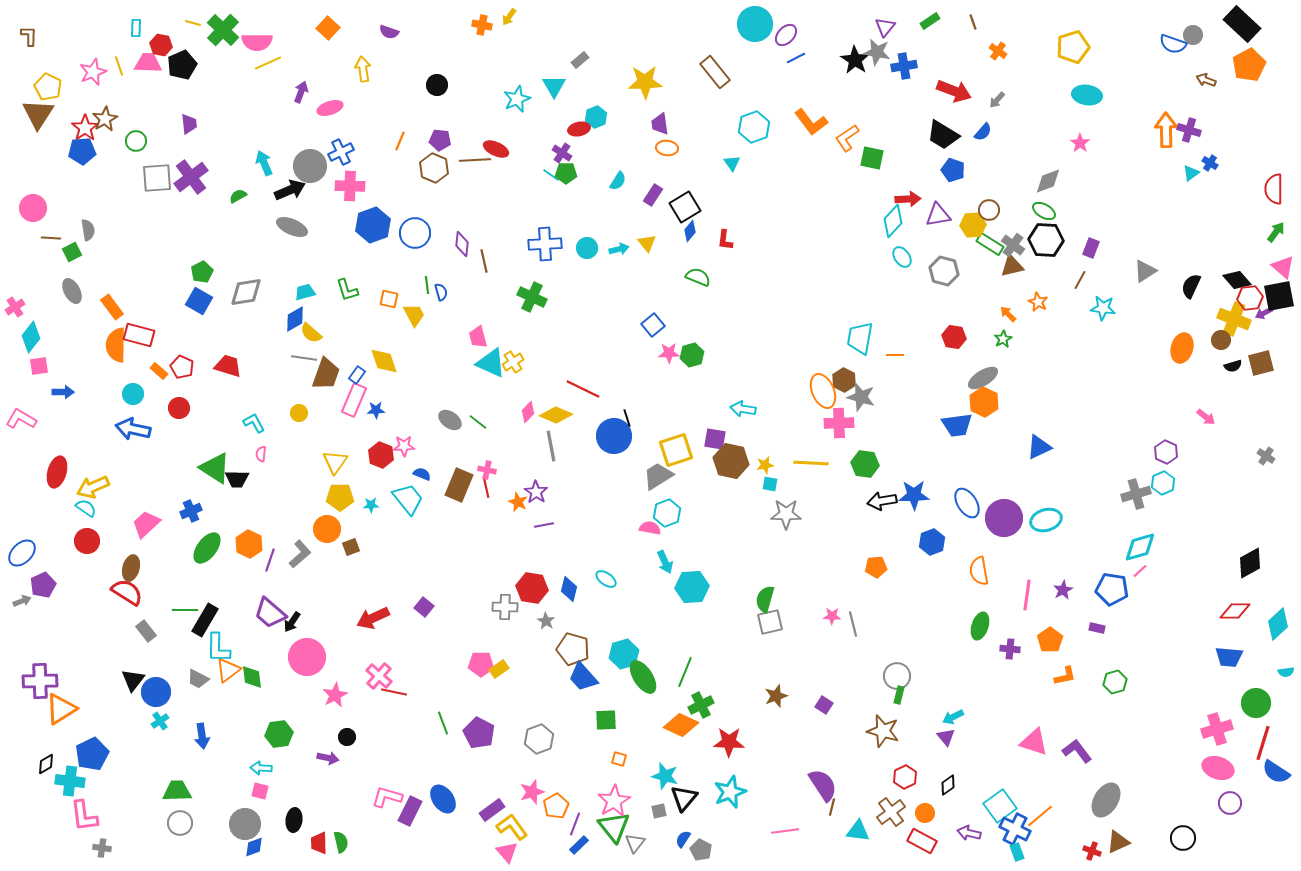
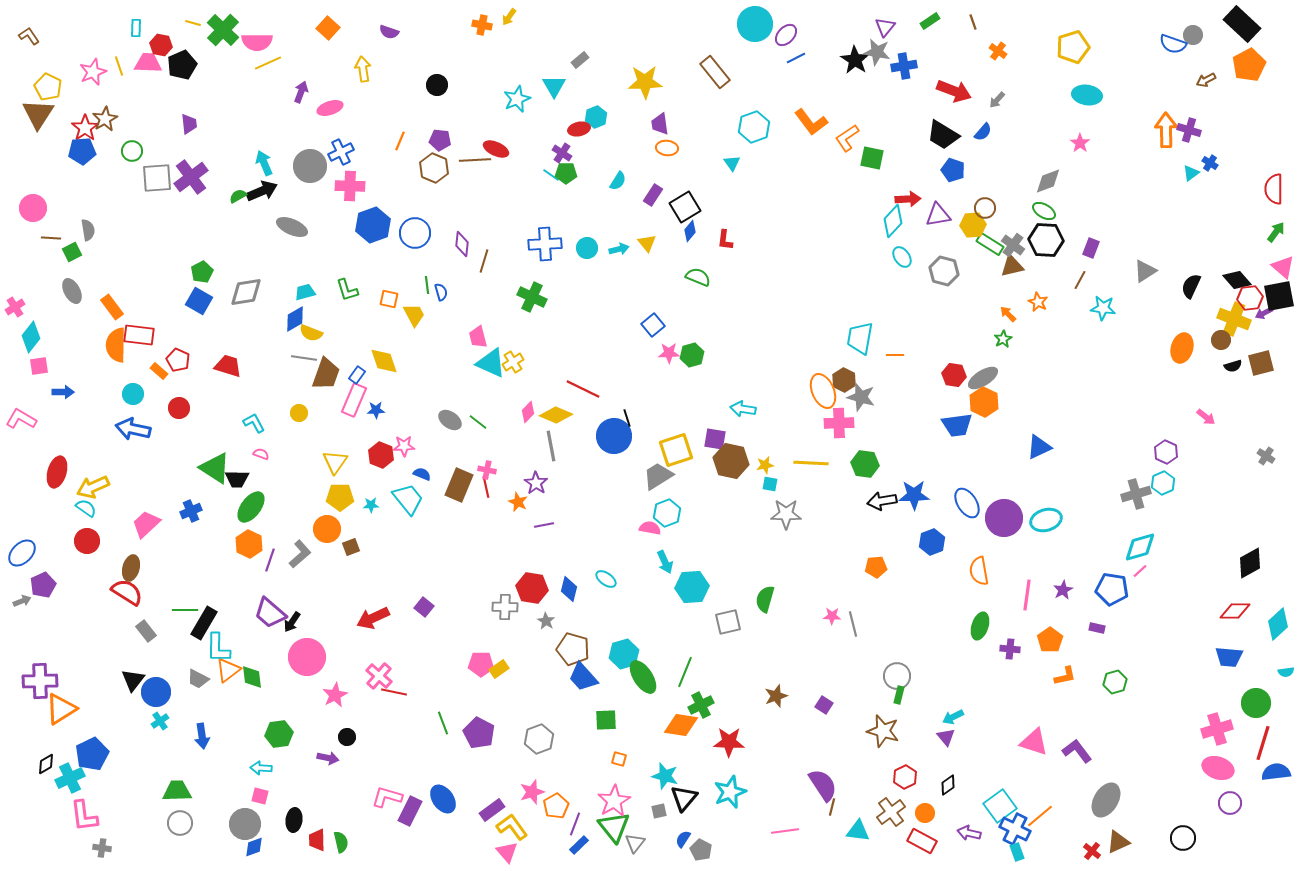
brown L-shape at (29, 36): rotated 35 degrees counterclockwise
brown arrow at (1206, 80): rotated 48 degrees counterclockwise
green circle at (136, 141): moved 4 px left, 10 px down
black arrow at (290, 190): moved 28 px left, 1 px down
brown circle at (989, 210): moved 4 px left, 2 px up
brown line at (484, 261): rotated 30 degrees clockwise
yellow semicircle at (311, 333): rotated 20 degrees counterclockwise
red rectangle at (139, 335): rotated 8 degrees counterclockwise
red hexagon at (954, 337): moved 38 px down
red pentagon at (182, 367): moved 4 px left, 7 px up
pink semicircle at (261, 454): rotated 105 degrees clockwise
purple star at (536, 492): moved 9 px up
green ellipse at (207, 548): moved 44 px right, 41 px up
black rectangle at (205, 620): moved 1 px left, 3 px down
gray square at (770, 622): moved 42 px left
orange diamond at (681, 725): rotated 16 degrees counterclockwise
blue semicircle at (1276, 772): rotated 140 degrees clockwise
cyan cross at (70, 781): moved 3 px up; rotated 32 degrees counterclockwise
pink square at (260, 791): moved 5 px down
red trapezoid at (319, 843): moved 2 px left, 3 px up
red cross at (1092, 851): rotated 18 degrees clockwise
